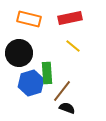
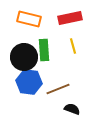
yellow line: rotated 35 degrees clockwise
black circle: moved 5 px right, 4 px down
green rectangle: moved 3 px left, 23 px up
blue hexagon: moved 2 px left, 1 px up; rotated 25 degrees clockwise
brown line: moved 4 px left, 2 px up; rotated 30 degrees clockwise
black semicircle: moved 5 px right, 1 px down
